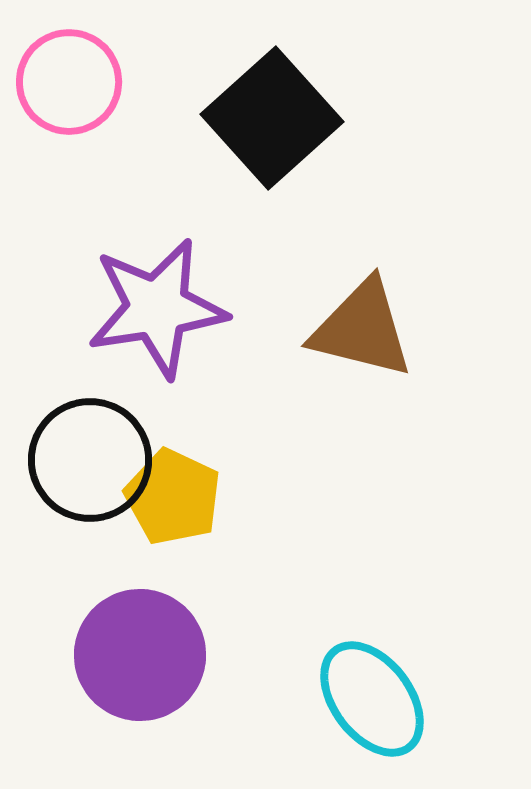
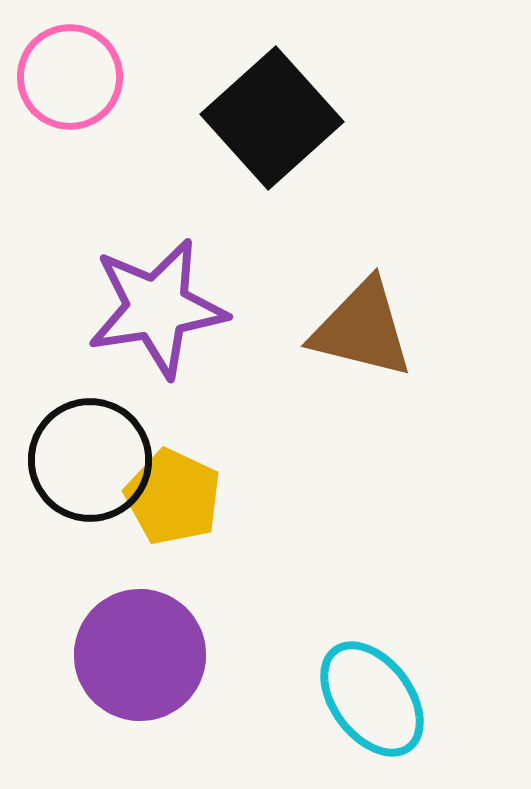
pink circle: moved 1 px right, 5 px up
